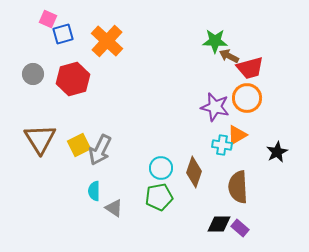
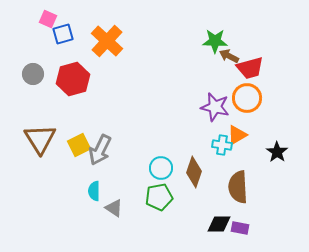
black star: rotated 10 degrees counterclockwise
purple rectangle: rotated 30 degrees counterclockwise
